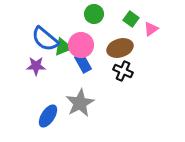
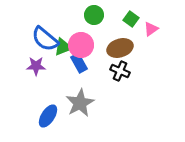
green circle: moved 1 px down
blue rectangle: moved 4 px left
black cross: moved 3 px left
